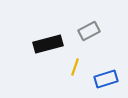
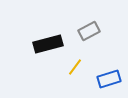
yellow line: rotated 18 degrees clockwise
blue rectangle: moved 3 px right
